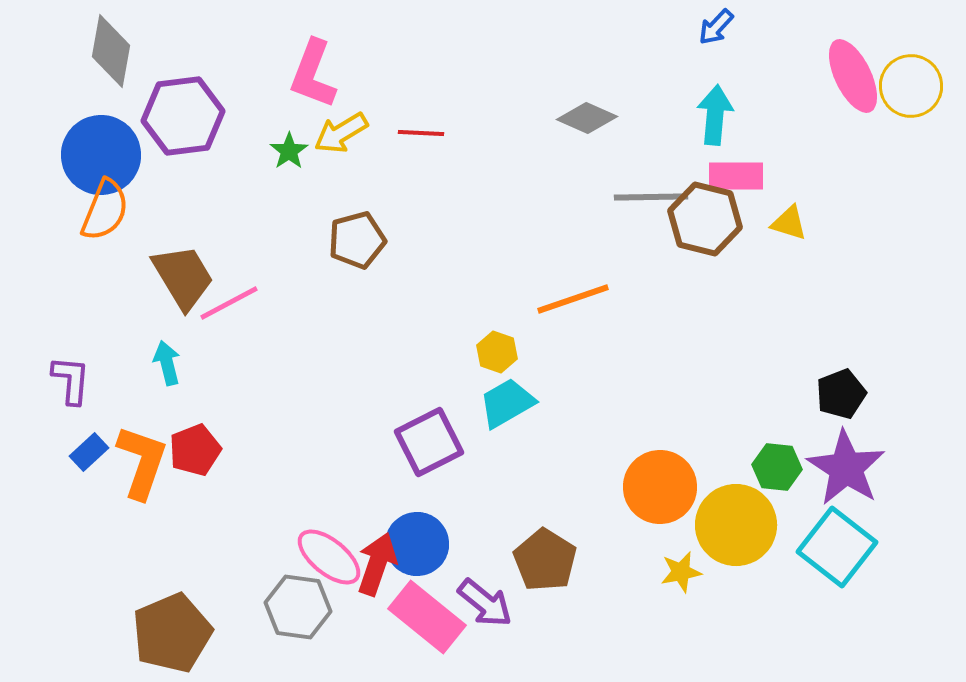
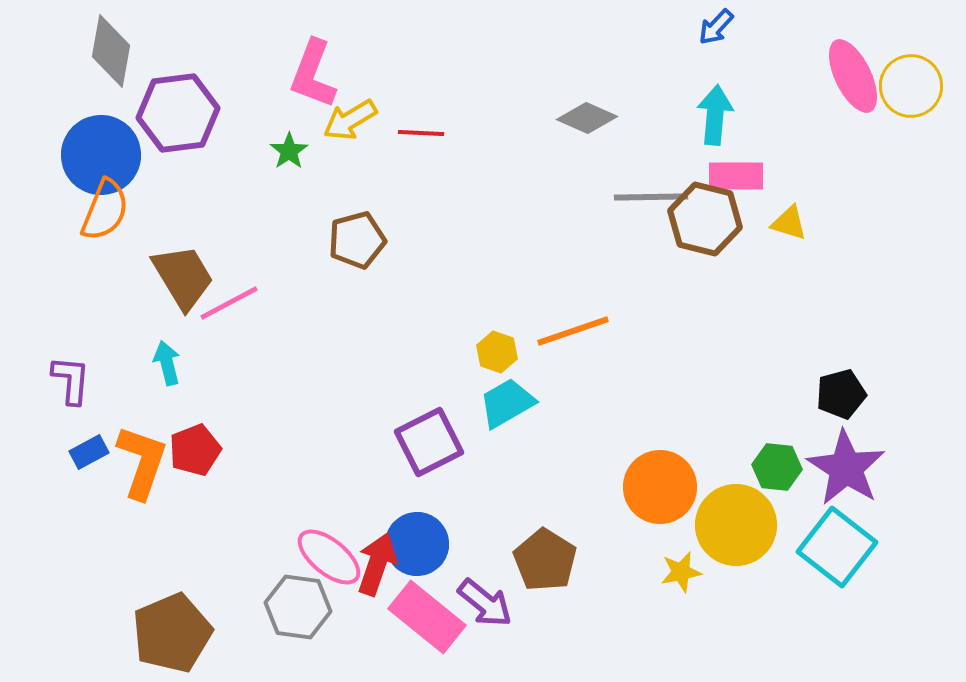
purple hexagon at (183, 116): moved 5 px left, 3 px up
yellow arrow at (341, 133): moved 9 px right, 13 px up
orange line at (573, 299): moved 32 px down
black pentagon at (841, 394): rotated 6 degrees clockwise
blue rectangle at (89, 452): rotated 15 degrees clockwise
